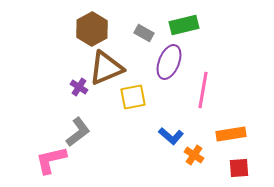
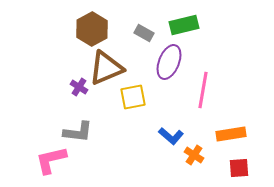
gray L-shape: rotated 44 degrees clockwise
